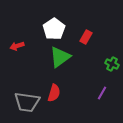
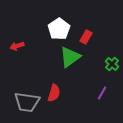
white pentagon: moved 5 px right
green triangle: moved 10 px right
green cross: rotated 16 degrees clockwise
